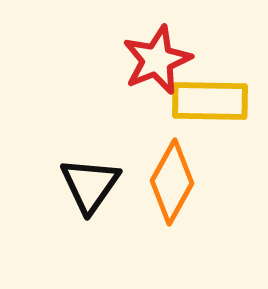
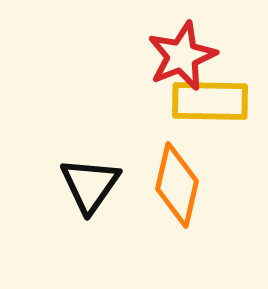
red star: moved 25 px right, 4 px up
orange diamond: moved 5 px right, 3 px down; rotated 16 degrees counterclockwise
